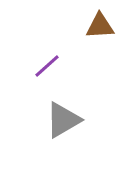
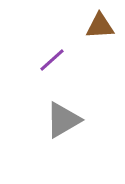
purple line: moved 5 px right, 6 px up
